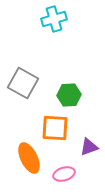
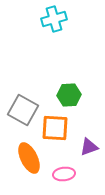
gray square: moved 27 px down
pink ellipse: rotated 10 degrees clockwise
